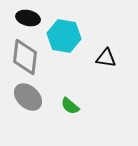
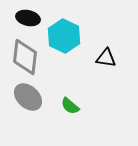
cyan hexagon: rotated 16 degrees clockwise
